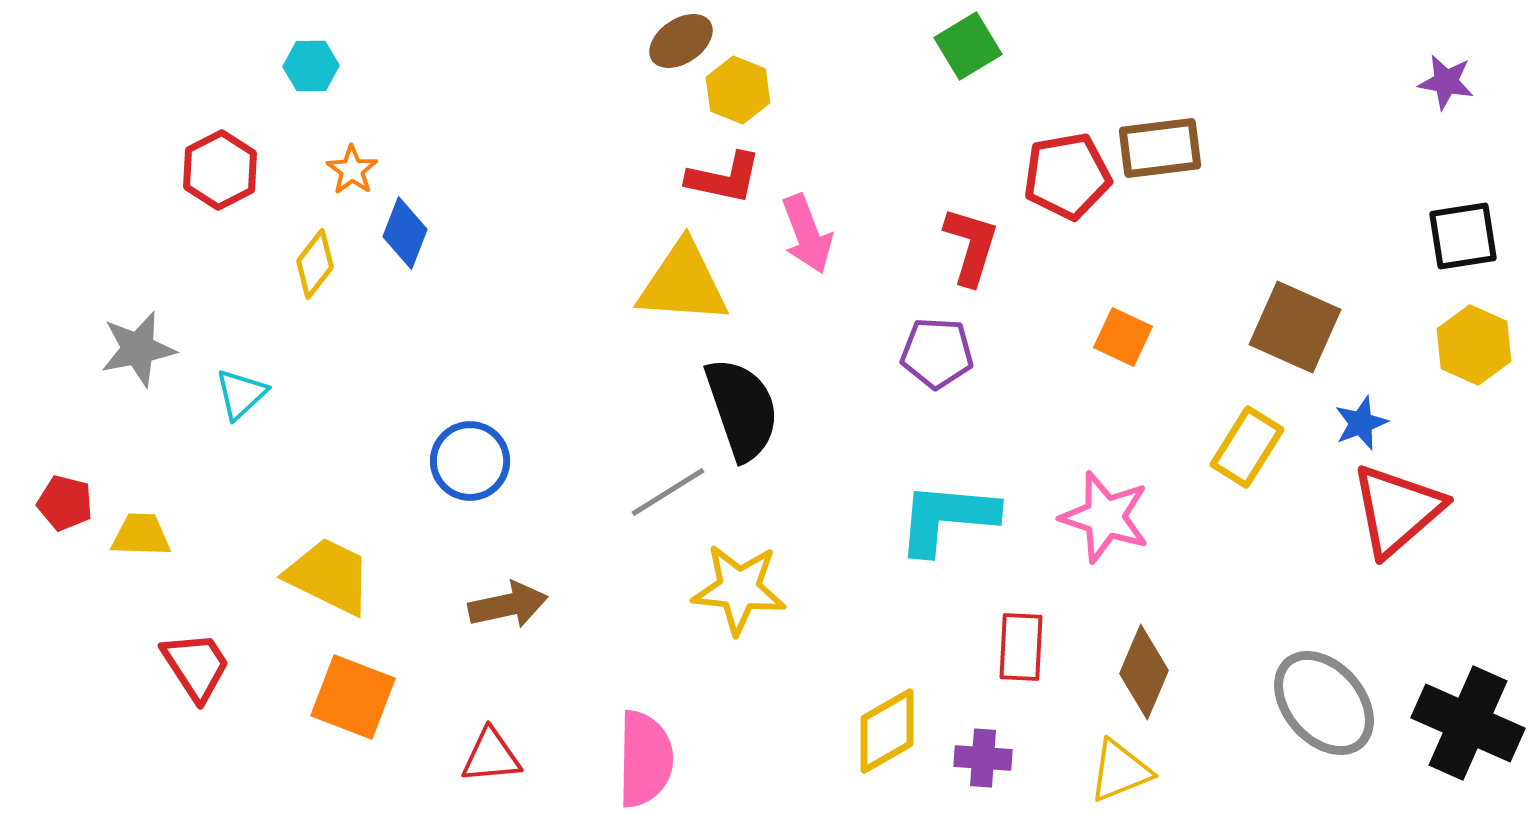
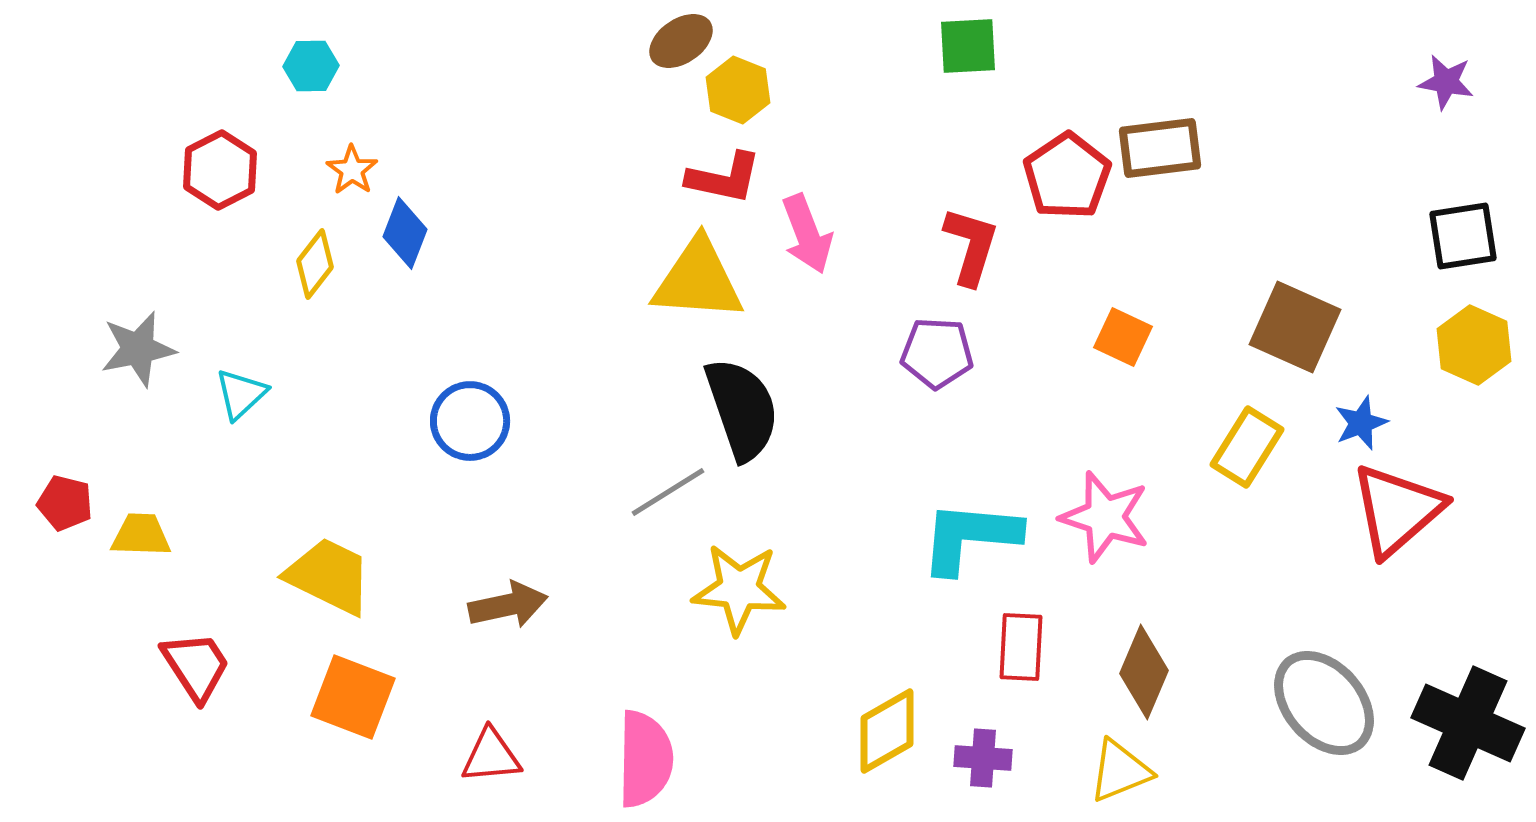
green square at (968, 46): rotated 28 degrees clockwise
red pentagon at (1067, 176): rotated 24 degrees counterclockwise
yellow triangle at (683, 283): moved 15 px right, 3 px up
blue circle at (470, 461): moved 40 px up
cyan L-shape at (947, 518): moved 23 px right, 19 px down
